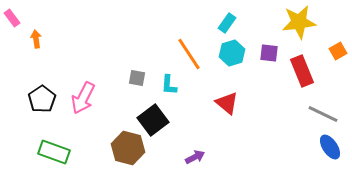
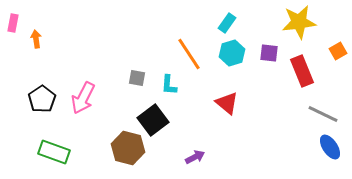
pink rectangle: moved 1 px right, 5 px down; rotated 48 degrees clockwise
